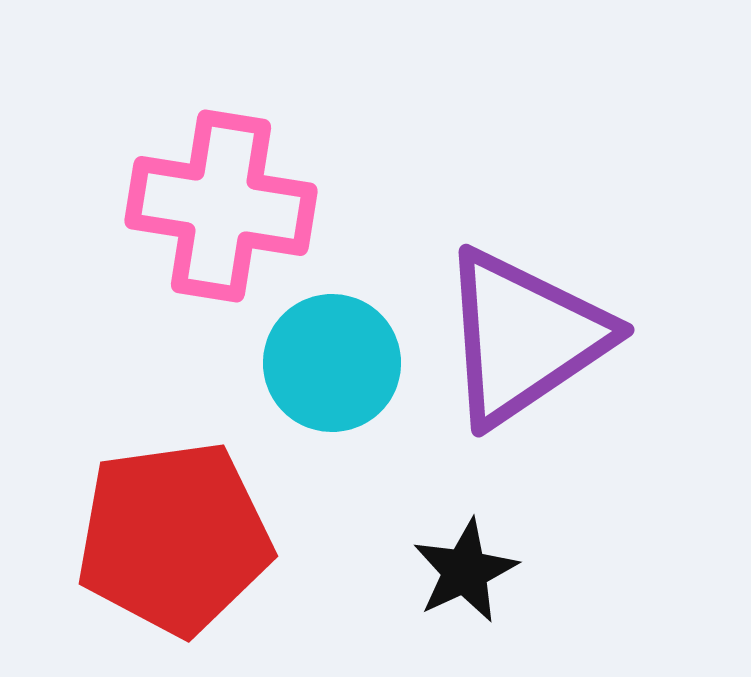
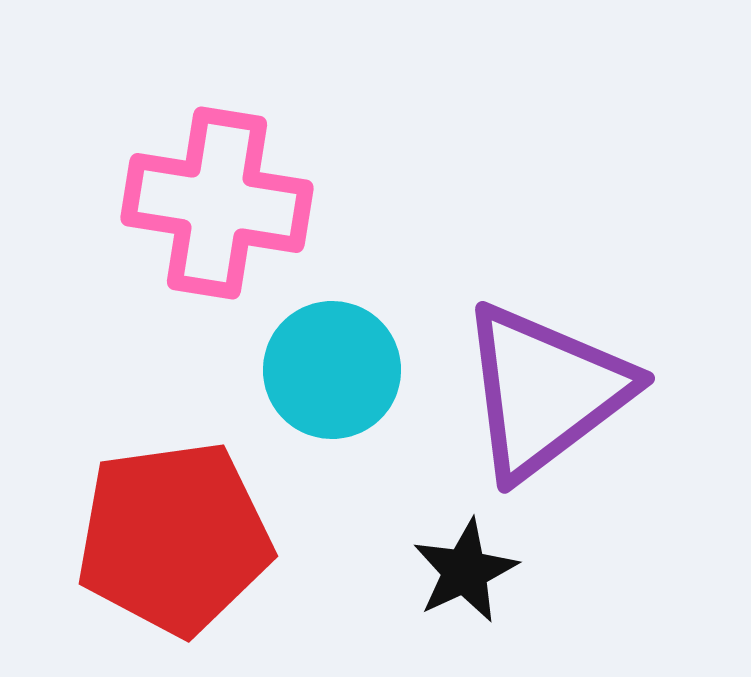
pink cross: moved 4 px left, 3 px up
purple triangle: moved 21 px right, 54 px down; rotated 3 degrees counterclockwise
cyan circle: moved 7 px down
